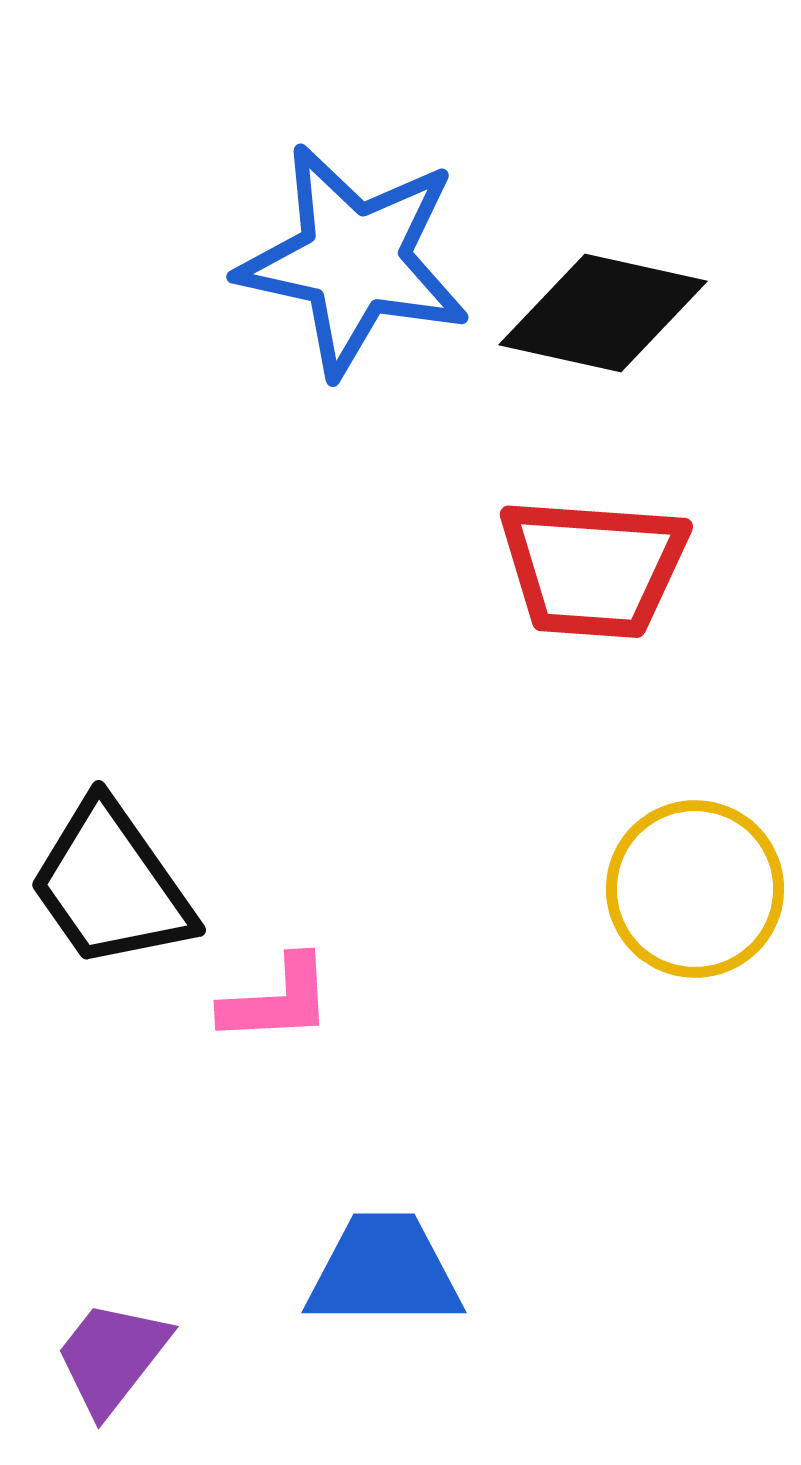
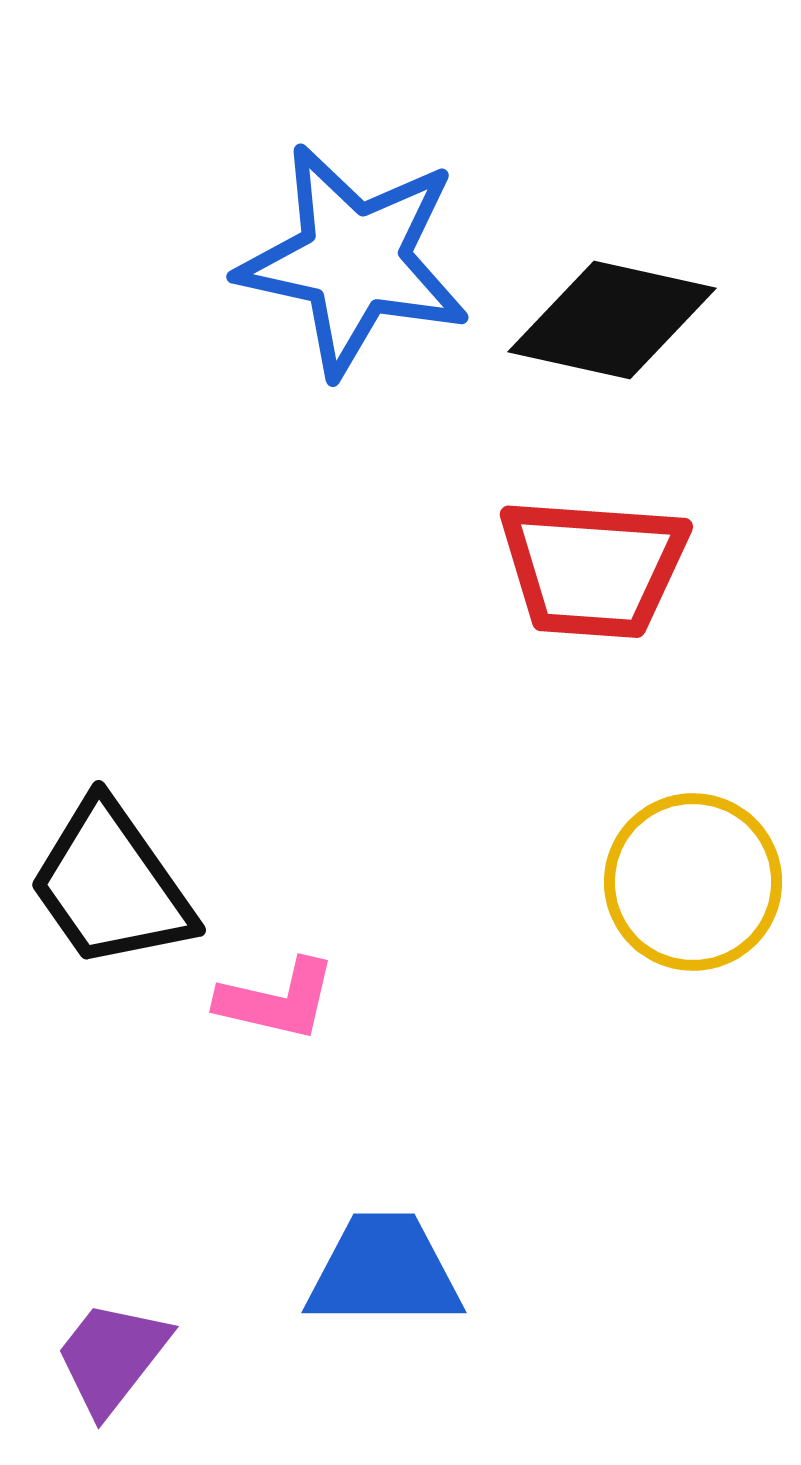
black diamond: moved 9 px right, 7 px down
yellow circle: moved 2 px left, 7 px up
pink L-shape: rotated 16 degrees clockwise
